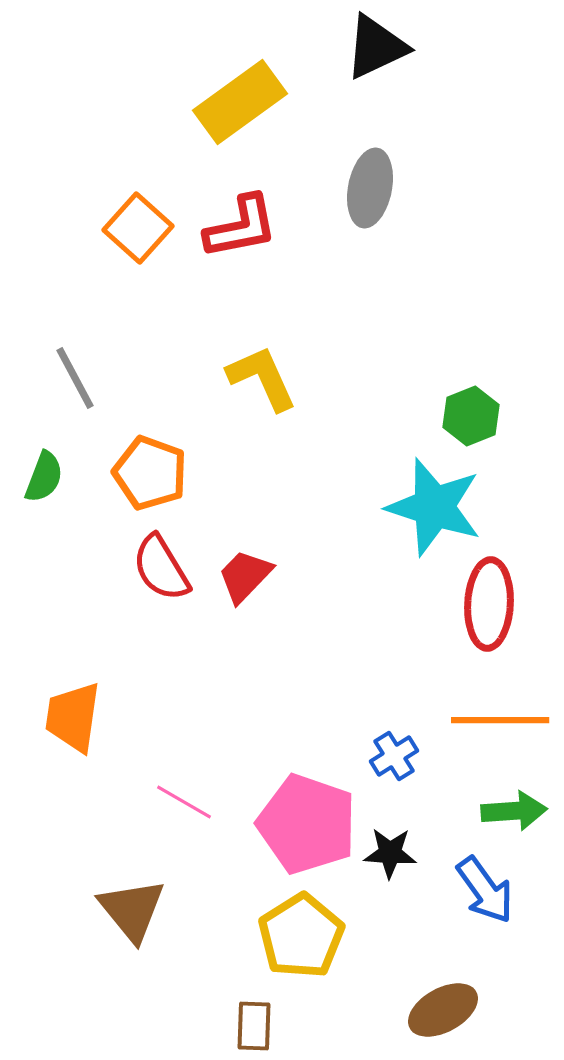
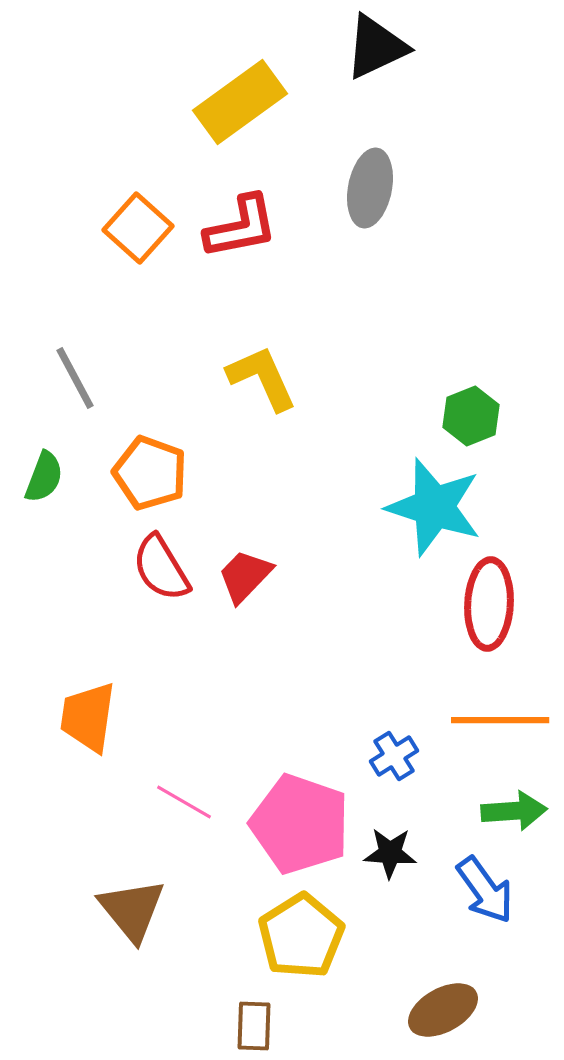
orange trapezoid: moved 15 px right
pink pentagon: moved 7 px left
